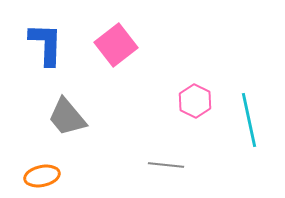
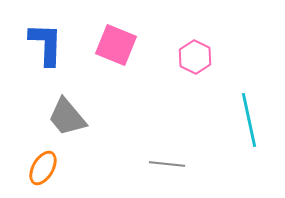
pink square: rotated 30 degrees counterclockwise
pink hexagon: moved 44 px up
gray line: moved 1 px right, 1 px up
orange ellipse: moved 1 px right, 8 px up; rotated 48 degrees counterclockwise
